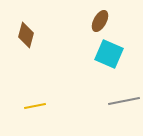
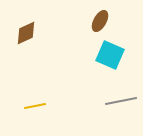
brown diamond: moved 2 px up; rotated 50 degrees clockwise
cyan square: moved 1 px right, 1 px down
gray line: moved 3 px left
